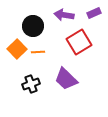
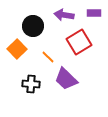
purple rectangle: rotated 24 degrees clockwise
orange line: moved 10 px right, 5 px down; rotated 48 degrees clockwise
black cross: rotated 24 degrees clockwise
